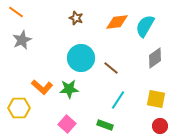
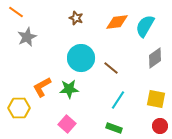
gray star: moved 5 px right, 3 px up
orange L-shape: rotated 110 degrees clockwise
green rectangle: moved 9 px right, 3 px down
